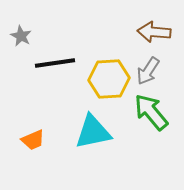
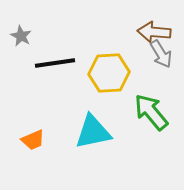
gray arrow: moved 13 px right, 17 px up; rotated 64 degrees counterclockwise
yellow hexagon: moved 6 px up
